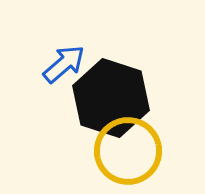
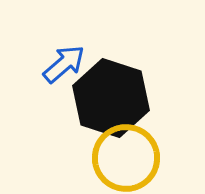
yellow circle: moved 2 px left, 7 px down
